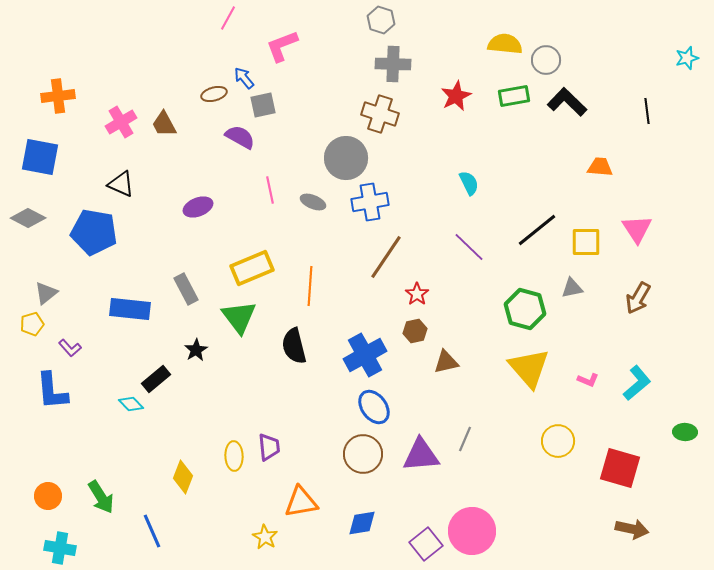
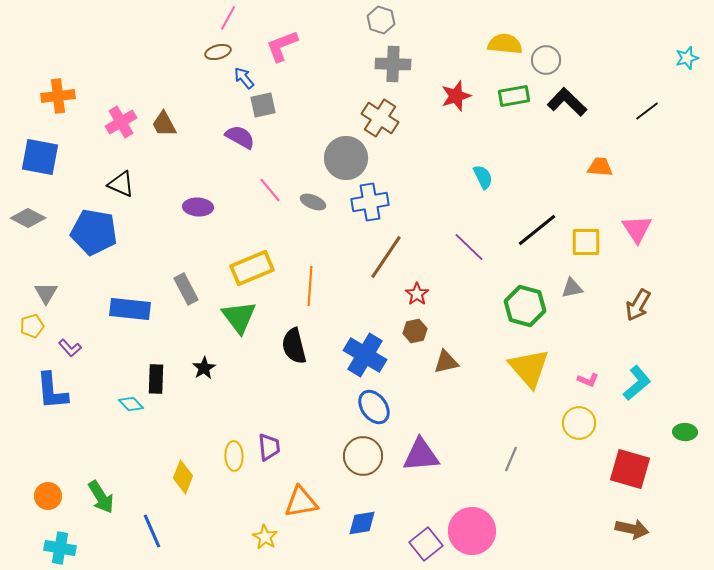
brown ellipse at (214, 94): moved 4 px right, 42 px up
red star at (456, 96): rotated 8 degrees clockwise
black line at (647, 111): rotated 60 degrees clockwise
brown cross at (380, 114): moved 4 px down; rotated 15 degrees clockwise
cyan semicircle at (469, 183): moved 14 px right, 6 px up
pink line at (270, 190): rotated 28 degrees counterclockwise
purple ellipse at (198, 207): rotated 24 degrees clockwise
gray triangle at (46, 293): rotated 20 degrees counterclockwise
brown arrow at (638, 298): moved 7 px down
green hexagon at (525, 309): moved 3 px up
yellow pentagon at (32, 324): moved 2 px down
black star at (196, 350): moved 8 px right, 18 px down
blue cross at (365, 355): rotated 30 degrees counterclockwise
black rectangle at (156, 379): rotated 48 degrees counterclockwise
gray line at (465, 439): moved 46 px right, 20 px down
yellow circle at (558, 441): moved 21 px right, 18 px up
brown circle at (363, 454): moved 2 px down
red square at (620, 468): moved 10 px right, 1 px down
